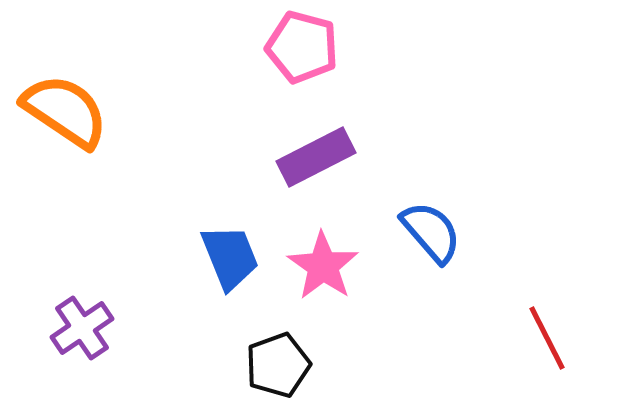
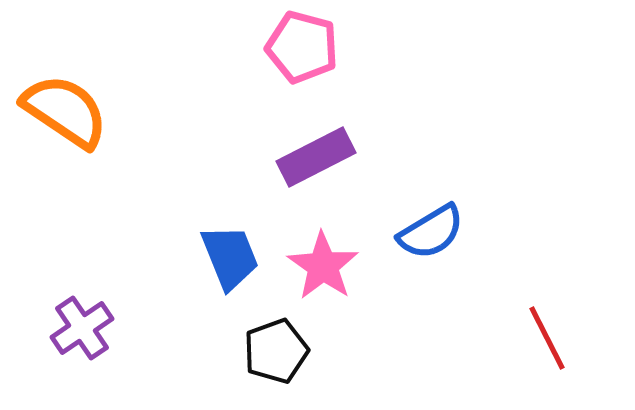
blue semicircle: rotated 100 degrees clockwise
black pentagon: moved 2 px left, 14 px up
